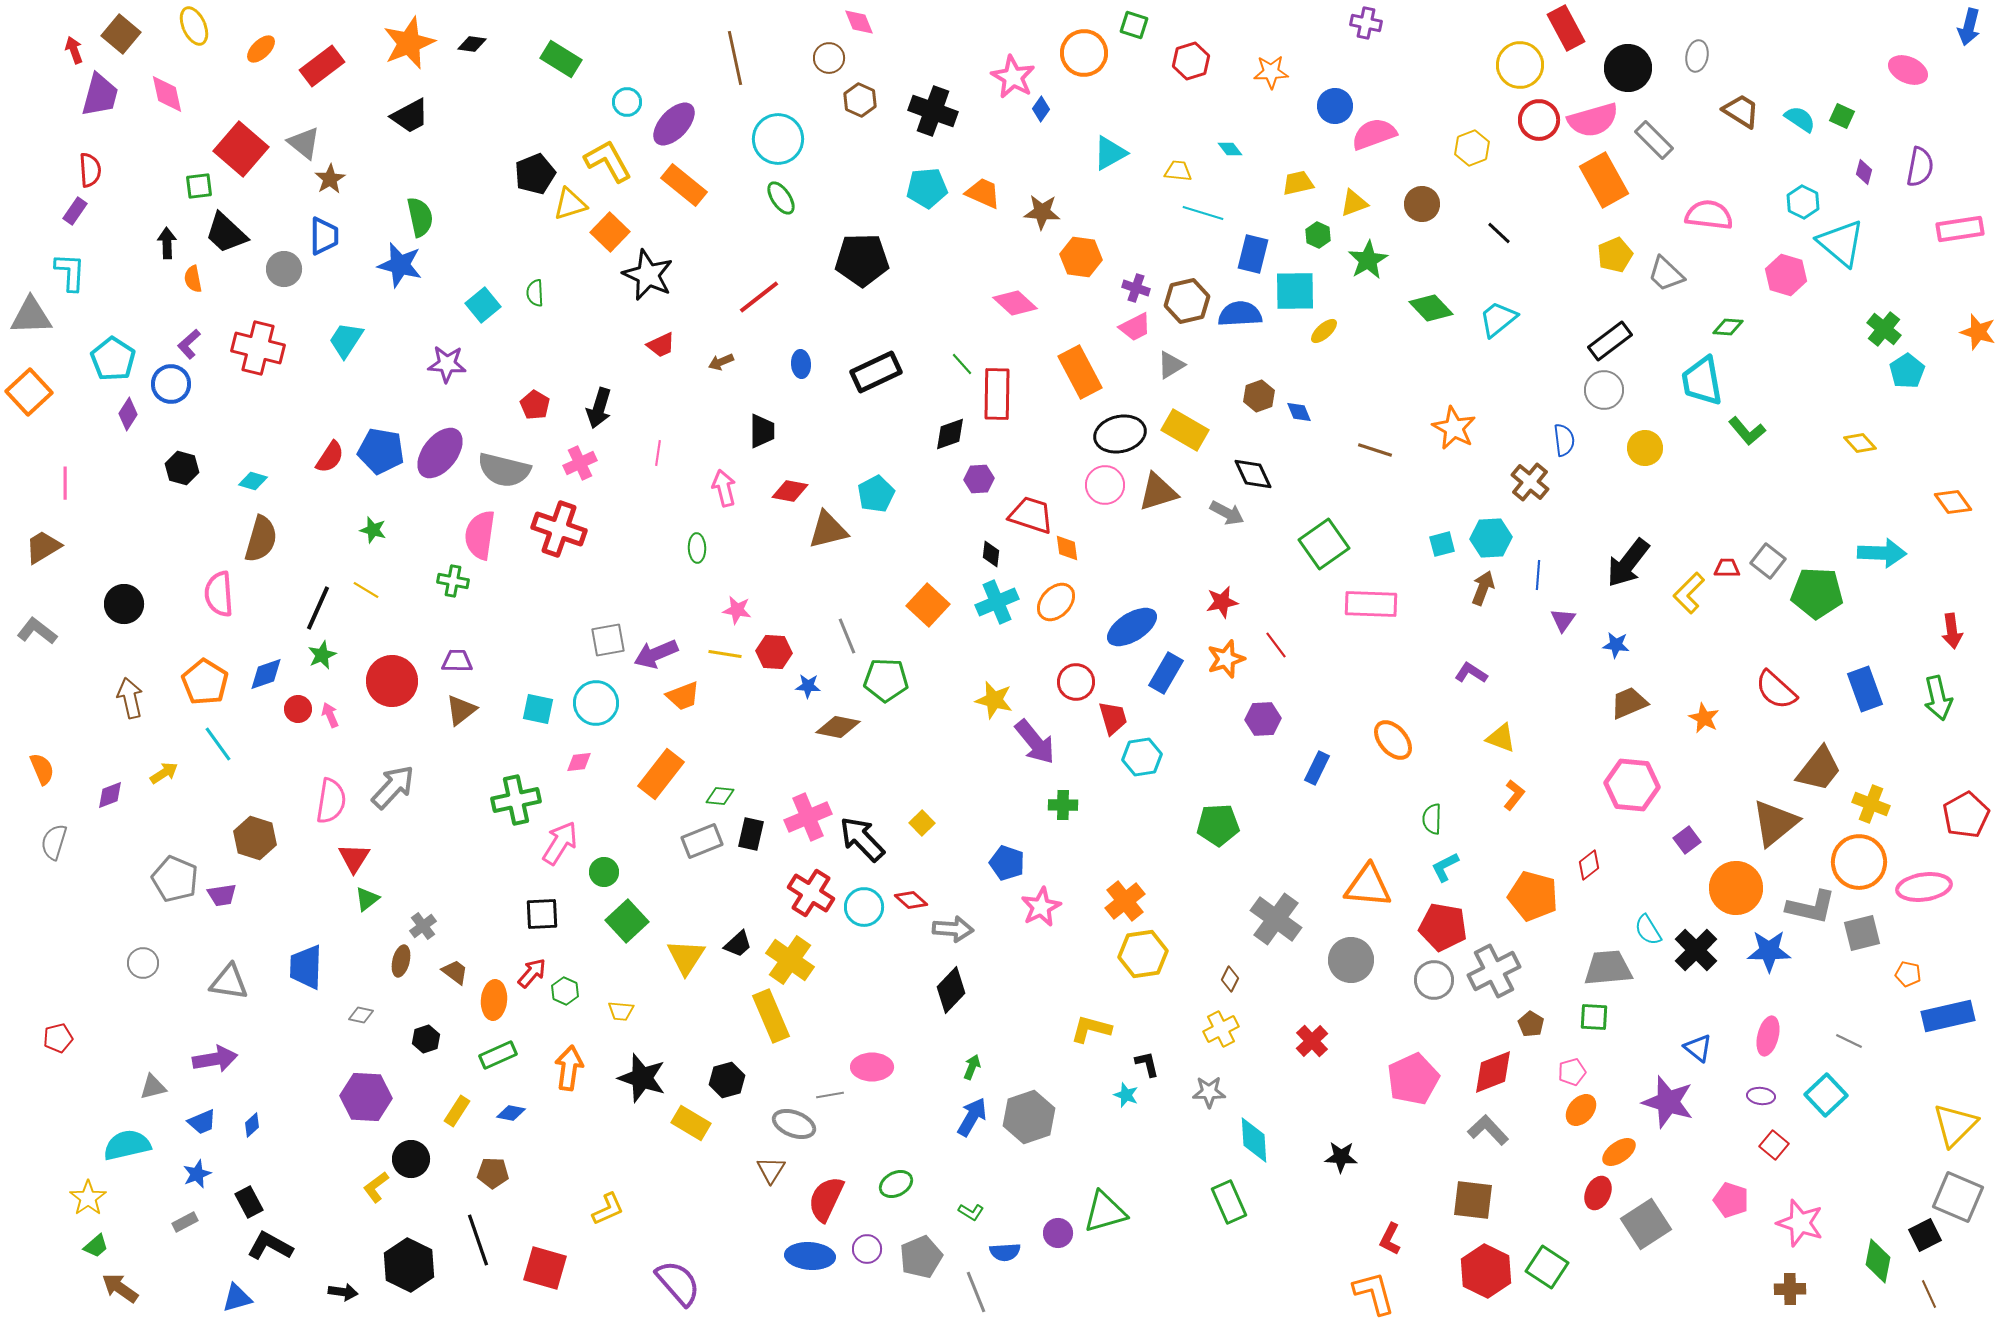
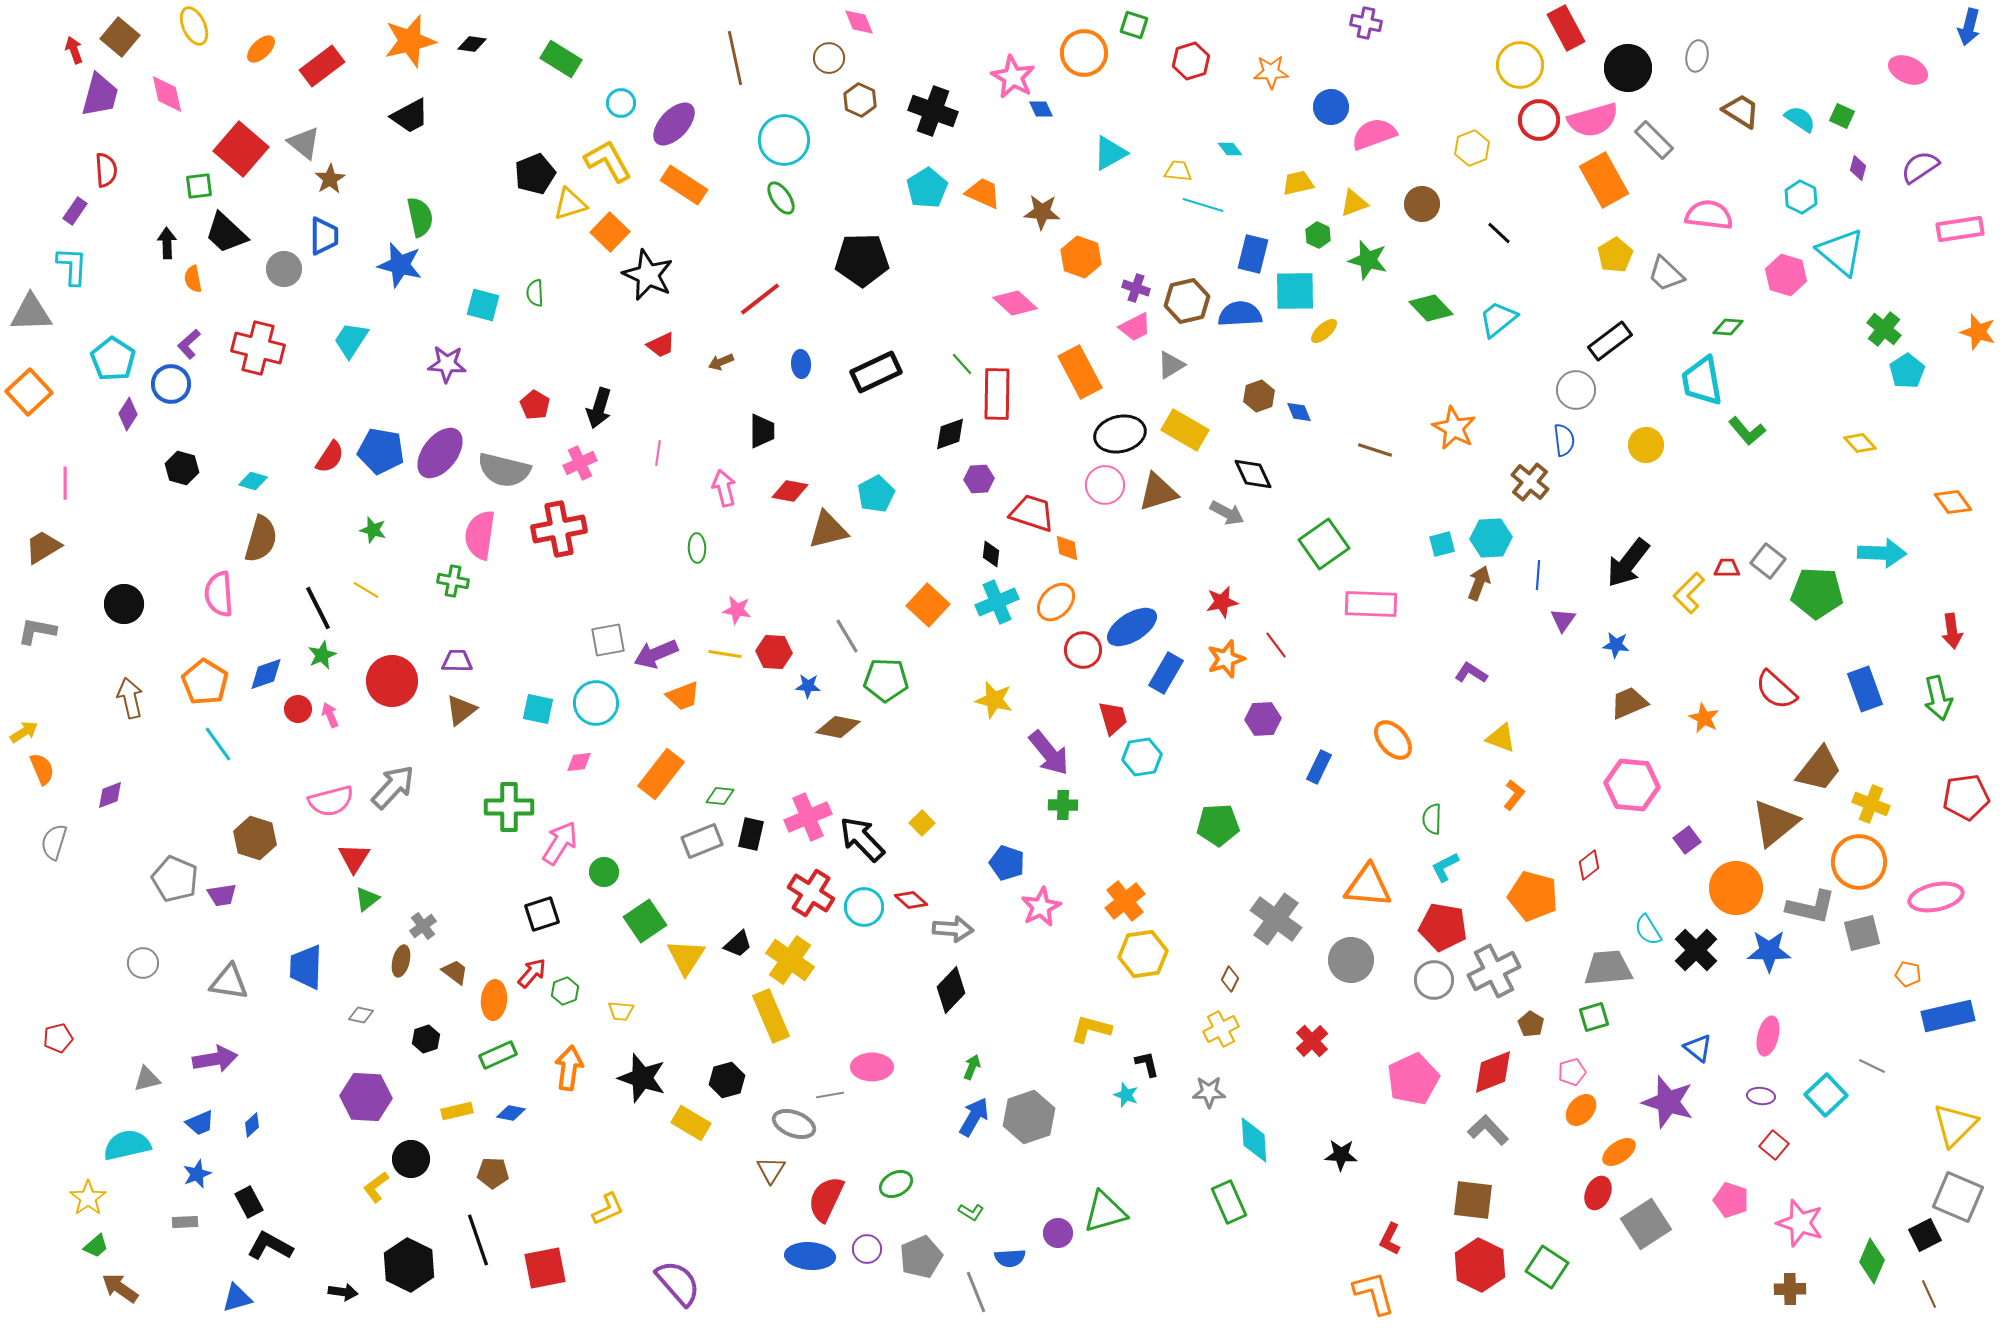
brown square at (121, 34): moved 1 px left, 3 px down
orange star at (409, 43): moved 1 px right, 2 px up; rotated 8 degrees clockwise
cyan circle at (627, 102): moved 6 px left, 1 px down
blue circle at (1335, 106): moved 4 px left, 1 px down
blue diamond at (1041, 109): rotated 60 degrees counterclockwise
cyan circle at (778, 139): moved 6 px right, 1 px down
purple semicircle at (1920, 167): rotated 135 degrees counterclockwise
red semicircle at (90, 170): moved 16 px right
purple diamond at (1864, 172): moved 6 px left, 4 px up
orange rectangle at (684, 185): rotated 6 degrees counterclockwise
cyan pentagon at (927, 188): rotated 27 degrees counterclockwise
cyan hexagon at (1803, 202): moved 2 px left, 5 px up
cyan line at (1203, 213): moved 8 px up
cyan triangle at (1841, 243): moved 9 px down
yellow pentagon at (1615, 255): rotated 8 degrees counterclockwise
orange hexagon at (1081, 257): rotated 12 degrees clockwise
green star at (1368, 260): rotated 27 degrees counterclockwise
cyan L-shape at (70, 272): moved 2 px right, 6 px up
red line at (759, 297): moved 1 px right, 2 px down
cyan square at (483, 305): rotated 36 degrees counterclockwise
gray triangle at (31, 316): moved 3 px up
cyan trapezoid at (346, 340): moved 5 px right
gray circle at (1604, 390): moved 28 px left
yellow circle at (1645, 448): moved 1 px right, 3 px up
red trapezoid at (1031, 515): moved 1 px right, 2 px up
red cross at (559, 529): rotated 30 degrees counterclockwise
brown arrow at (1483, 588): moved 4 px left, 5 px up
black line at (318, 608): rotated 51 degrees counterclockwise
gray L-shape at (37, 631): rotated 27 degrees counterclockwise
gray line at (847, 636): rotated 9 degrees counterclockwise
red circle at (1076, 682): moved 7 px right, 32 px up
purple arrow at (1035, 742): moved 14 px right, 11 px down
blue rectangle at (1317, 768): moved 2 px right, 1 px up
yellow arrow at (164, 773): moved 140 px left, 41 px up
green cross at (516, 800): moved 7 px left, 7 px down; rotated 12 degrees clockwise
pink semicircle at (331, 801): rotated 66 degrees clockwise
red pentagon at (1966, 815): moved 18 px up; rotated 21 degrees clockwise
pink ellipse at (1924, 887): moved 12 px right, 10 px down; rotated 4 degrees counterclockwise
black square at (542, 914): rotated 15 degrees counterclockwise
green square at (627, 921): moved 18 px right; rotated 9 degrees clockwise
green hexagon at (565, 991): rotated 16 degrees clockwise
green square at (1594, 1017): rotated 20 degrees counterclockwise
gray line at (1849, 1041): moved 23 px right, 25 px down
gray triangle at (153, 1087): moved 6 px left, 8 px up
yellow rectangle at (457, 1111): rotated 44 degrees clockwise
blue arrow at (972, 1117): moved 2 px right
blue trapezoid at (202, 1122): moved 2 px left, 1 px down
black star at (1341, 1157): moved 2 px up
gray rectangle at (185, 1222): rotated 25 degrees clockwise
blue semicircle at (1005, 1252): moved 5 px right, 6 px down
green diamond at (1878, 1261): moved 6 px left; rotated 12 degrees clockwise
red square at (545, 1268): rotated 27 degrees counterclockwise
red hexagon at (1486, 1271): moved 6 px left, 6 px up
